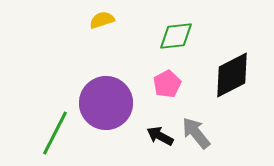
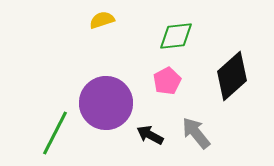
black diamond: moved 1 px down; rotated 15 degrees counterclockwise
pink pentagon: moved 3 px up
black arrow: moved 10 px left, 1 px up
